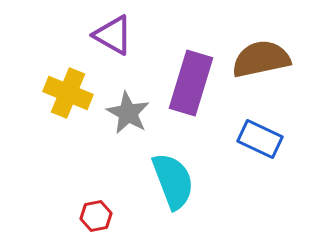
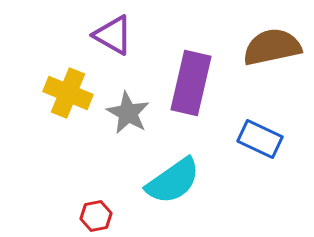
brown semicircle: moved 11 px right, 12 px up
purple rectangle: rotated 4 degrees counterclockwise
cyan semicircle: rotated 76 degrees clockwise
